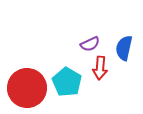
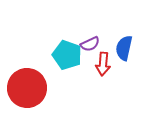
red arrow: moved 3 px right, 4 px up
cyan pentagon: moved 27 px up; rotated 12 degrees counterclockwise
